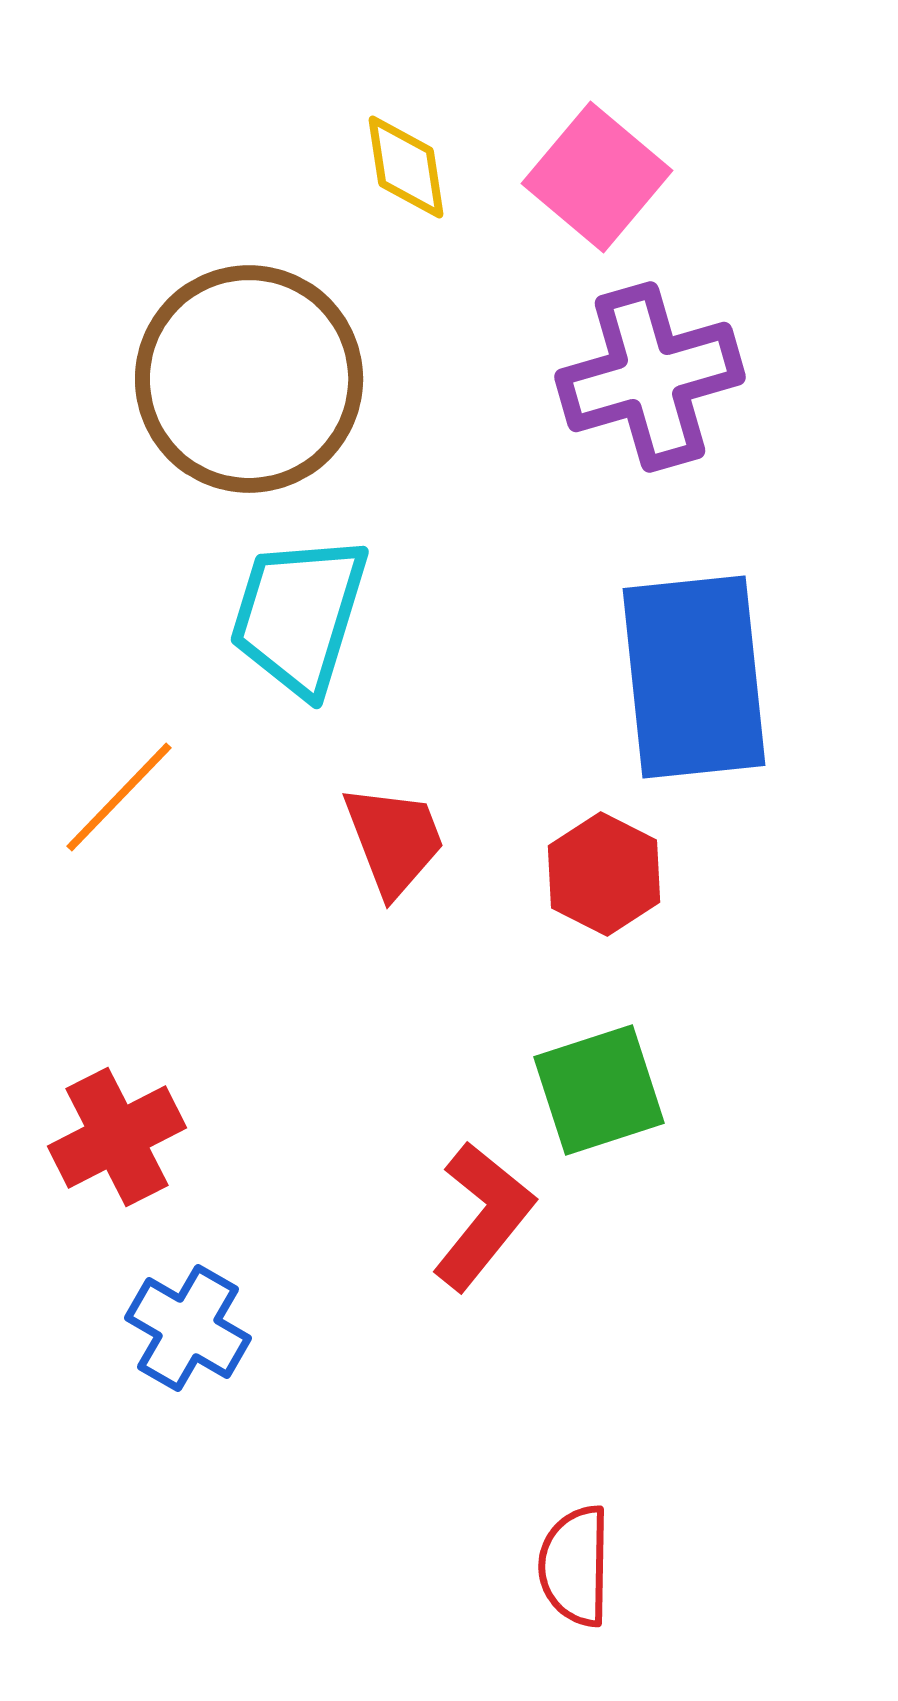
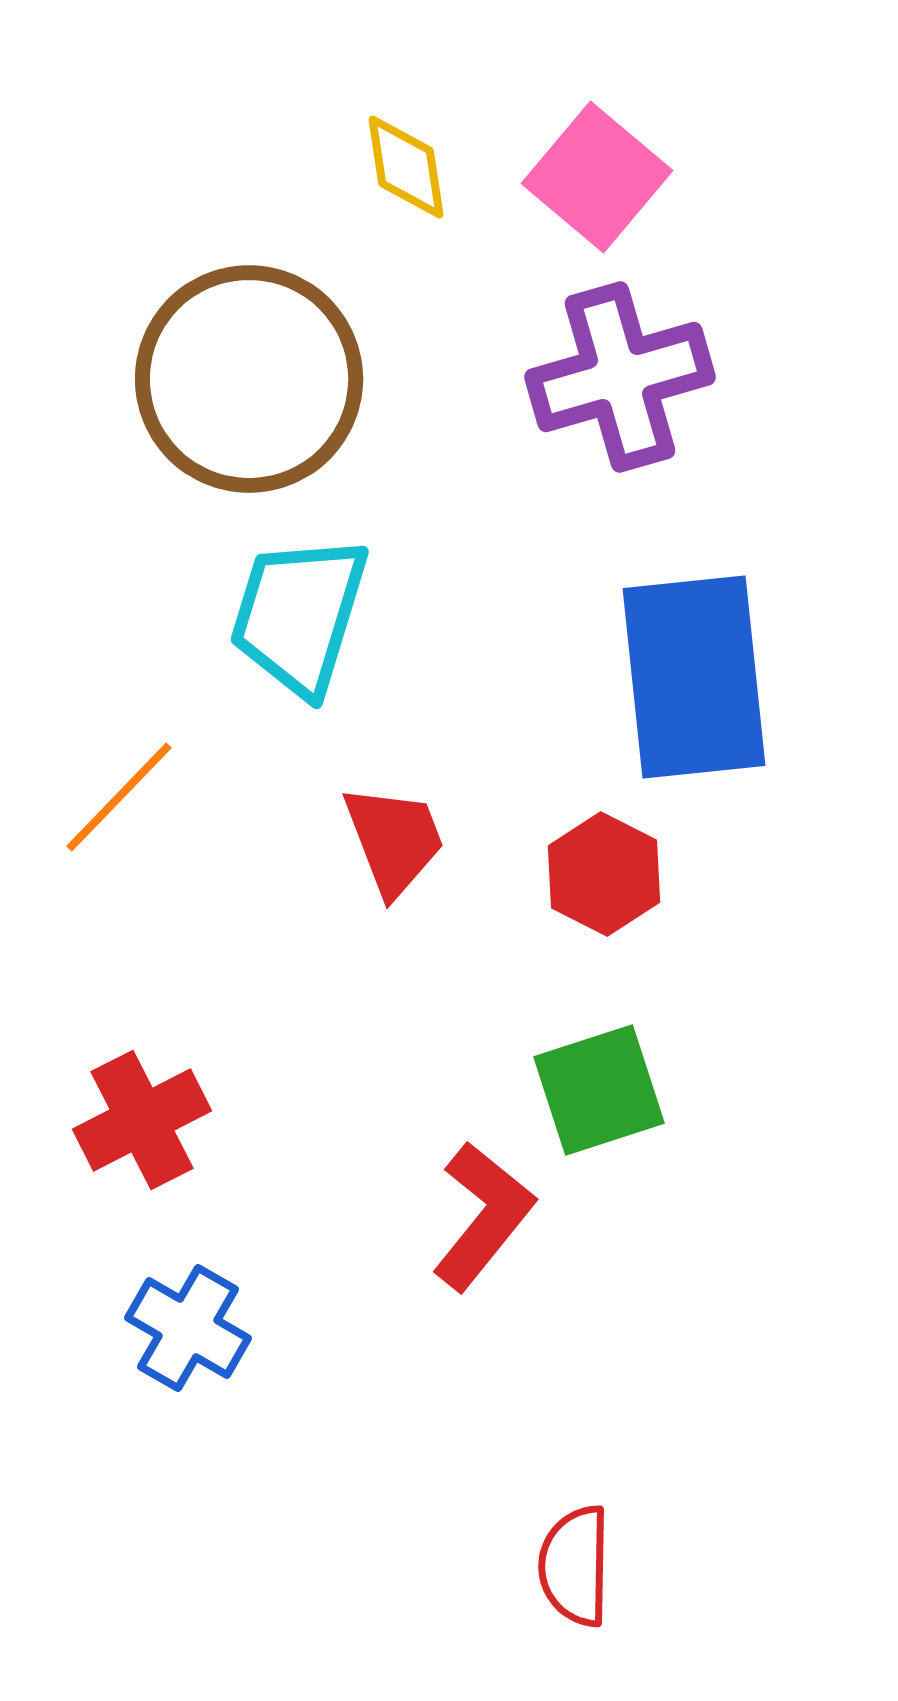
purple cross: moved 30 px left
red cross: moved 25 px right, 17 px up
